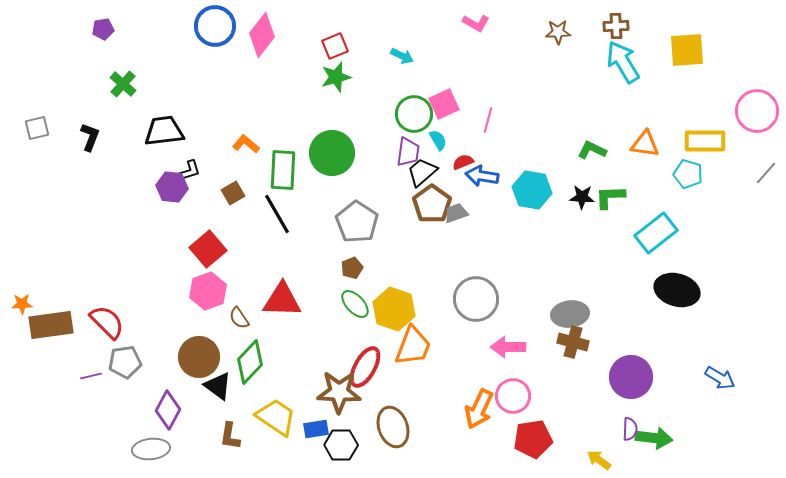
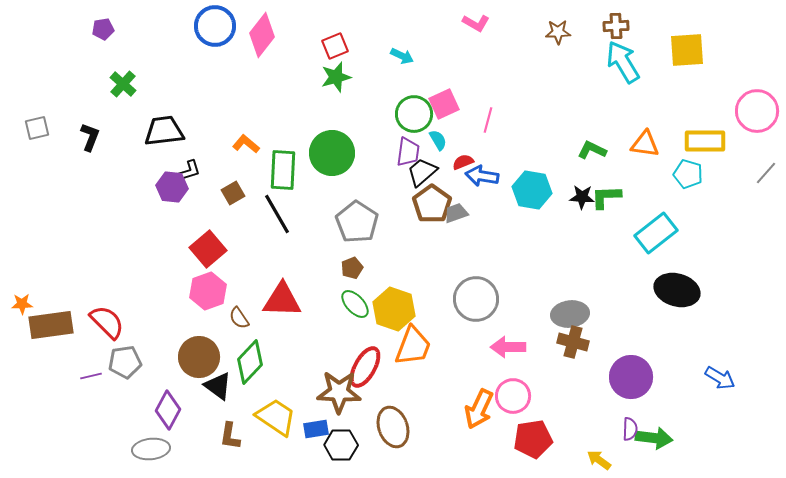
green L-shape at (610, 197): moved 4 px left
